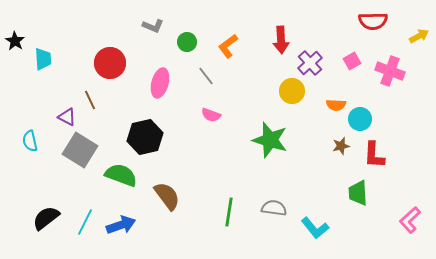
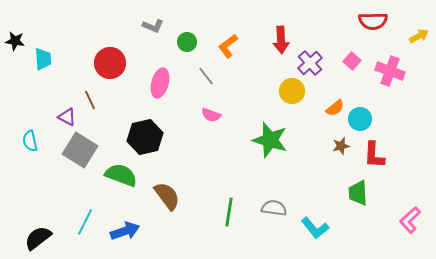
black star: rotated 24 degrees counterclockwise
pink square: rotated 18 degrees counterclockwise
orange semicircle: moved 1 px left, 3 px down; rotated 42 degrees counterclockwise
black semicircle: moved 8 px left, 20 px down
blue arrow: moved 4 px right, 6 px down
